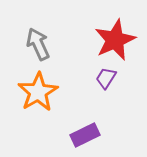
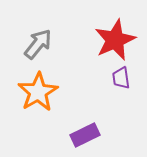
gray arrow: rotated 64 degrees clockwise
purple trapezoid: moved 15 px right; rotated 40 degrees counterclockwise
